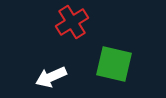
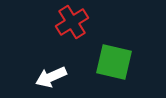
green square: moved 2 px up
